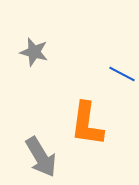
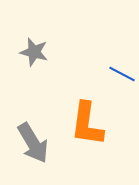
gray arrow: moved 8 px left, 14 px up
